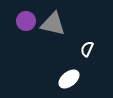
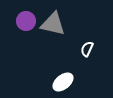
white ellipse: moved 6 px left, 3 px down
